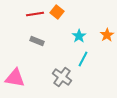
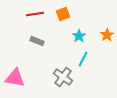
orange square: moved 6 px right, 2 px down; rotated 32 degrees clockwise
gray cross: moved 1 px right
